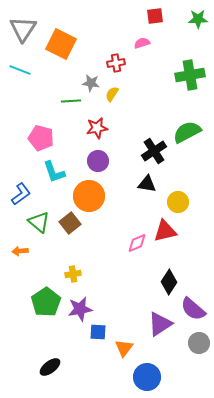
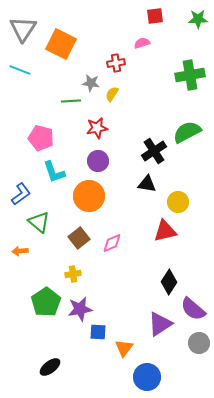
brown square: moved 9 px right, 15 px down
pink diamond: moved 25 px left
